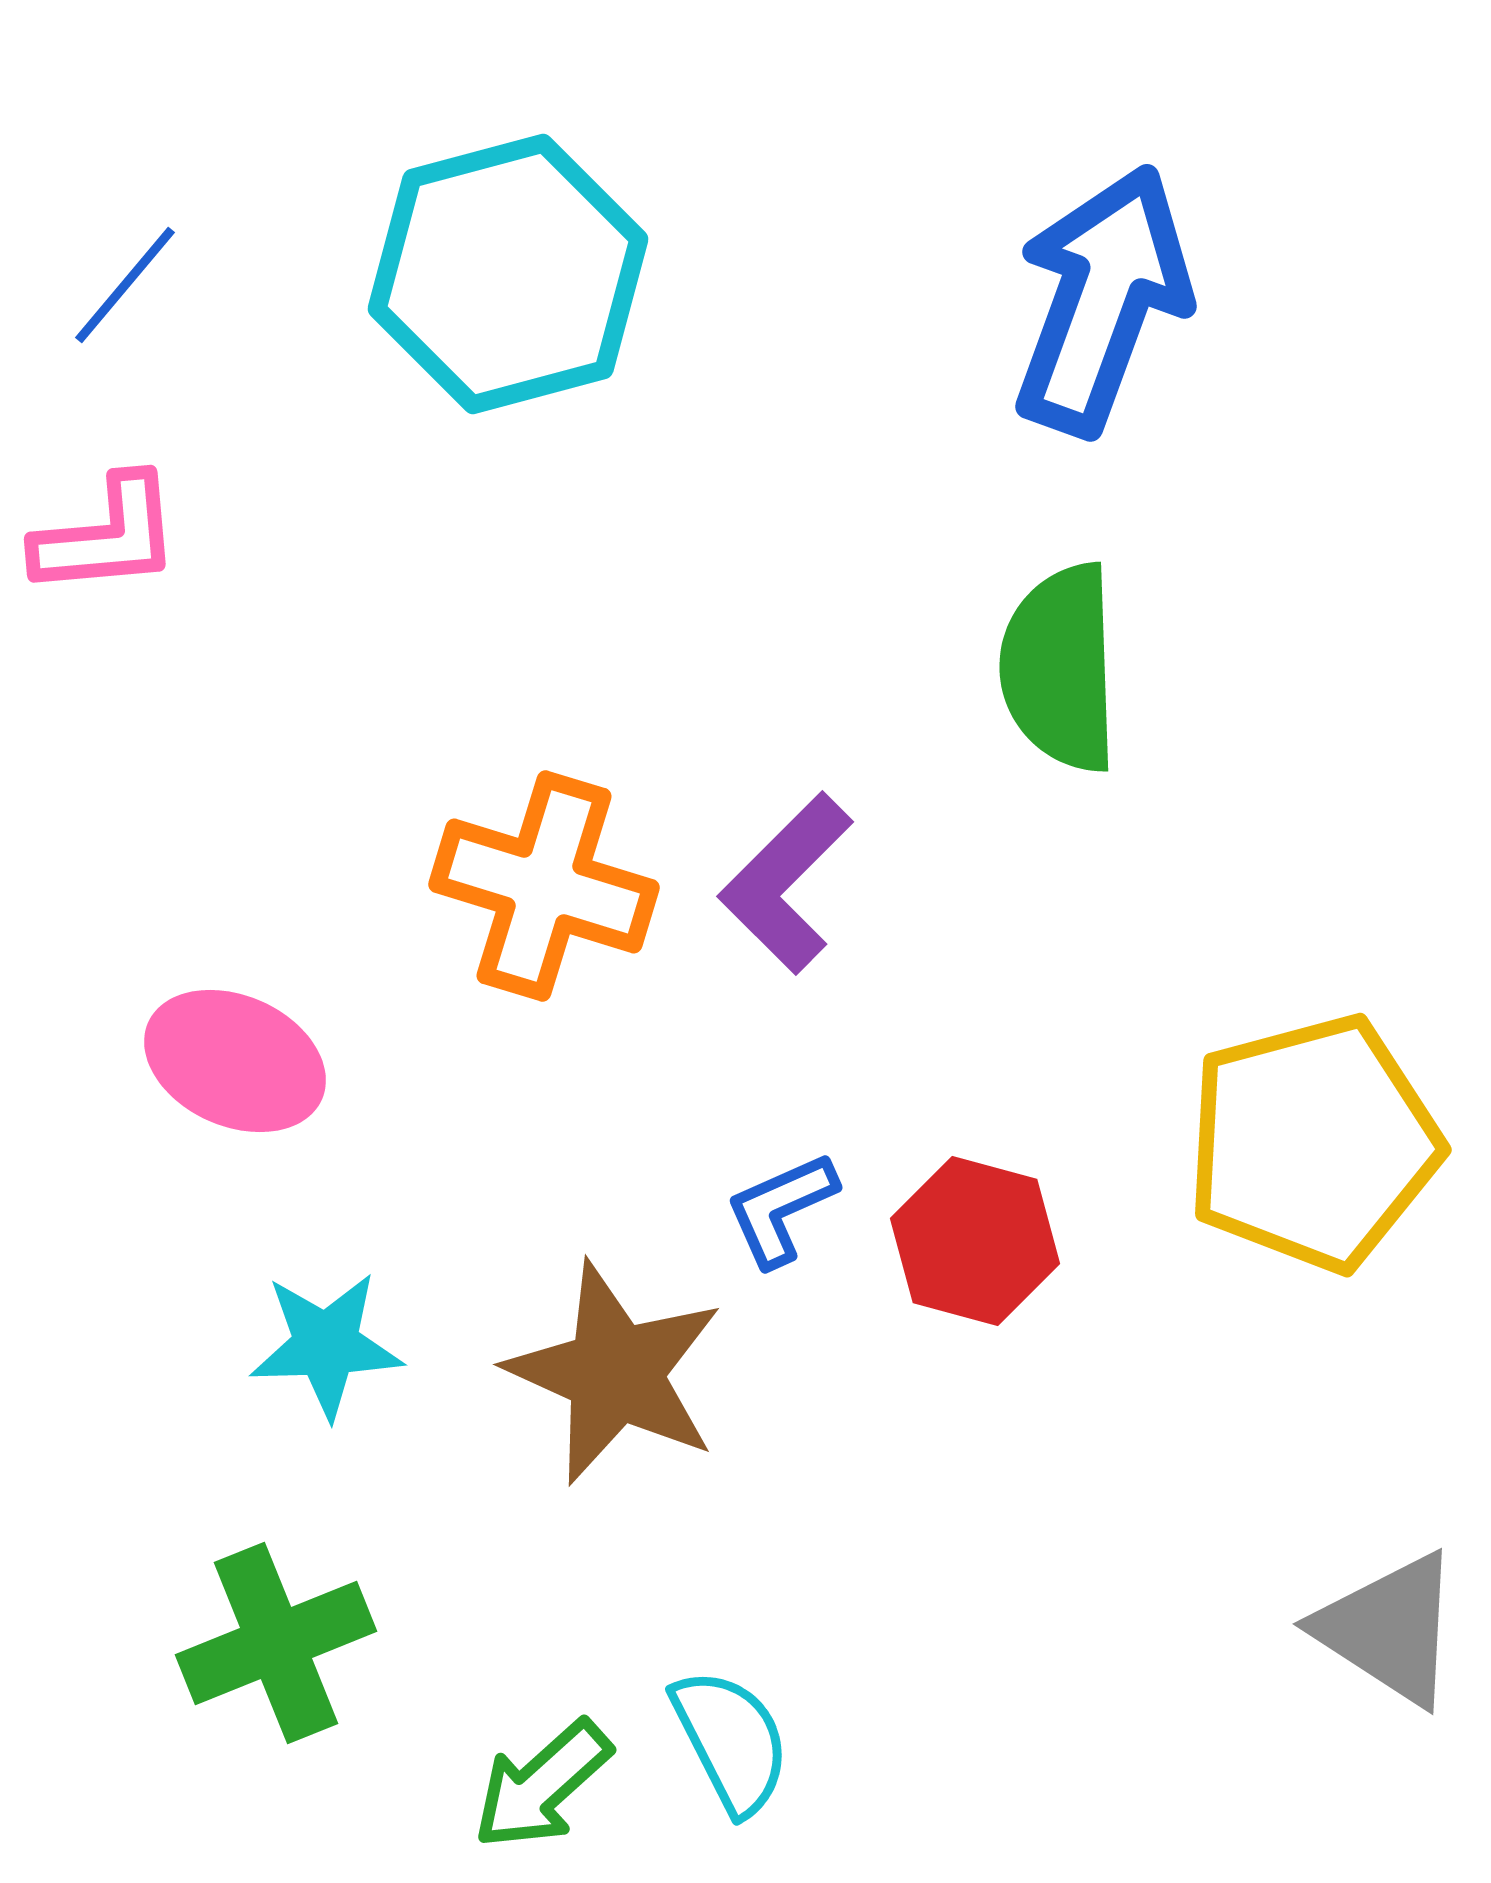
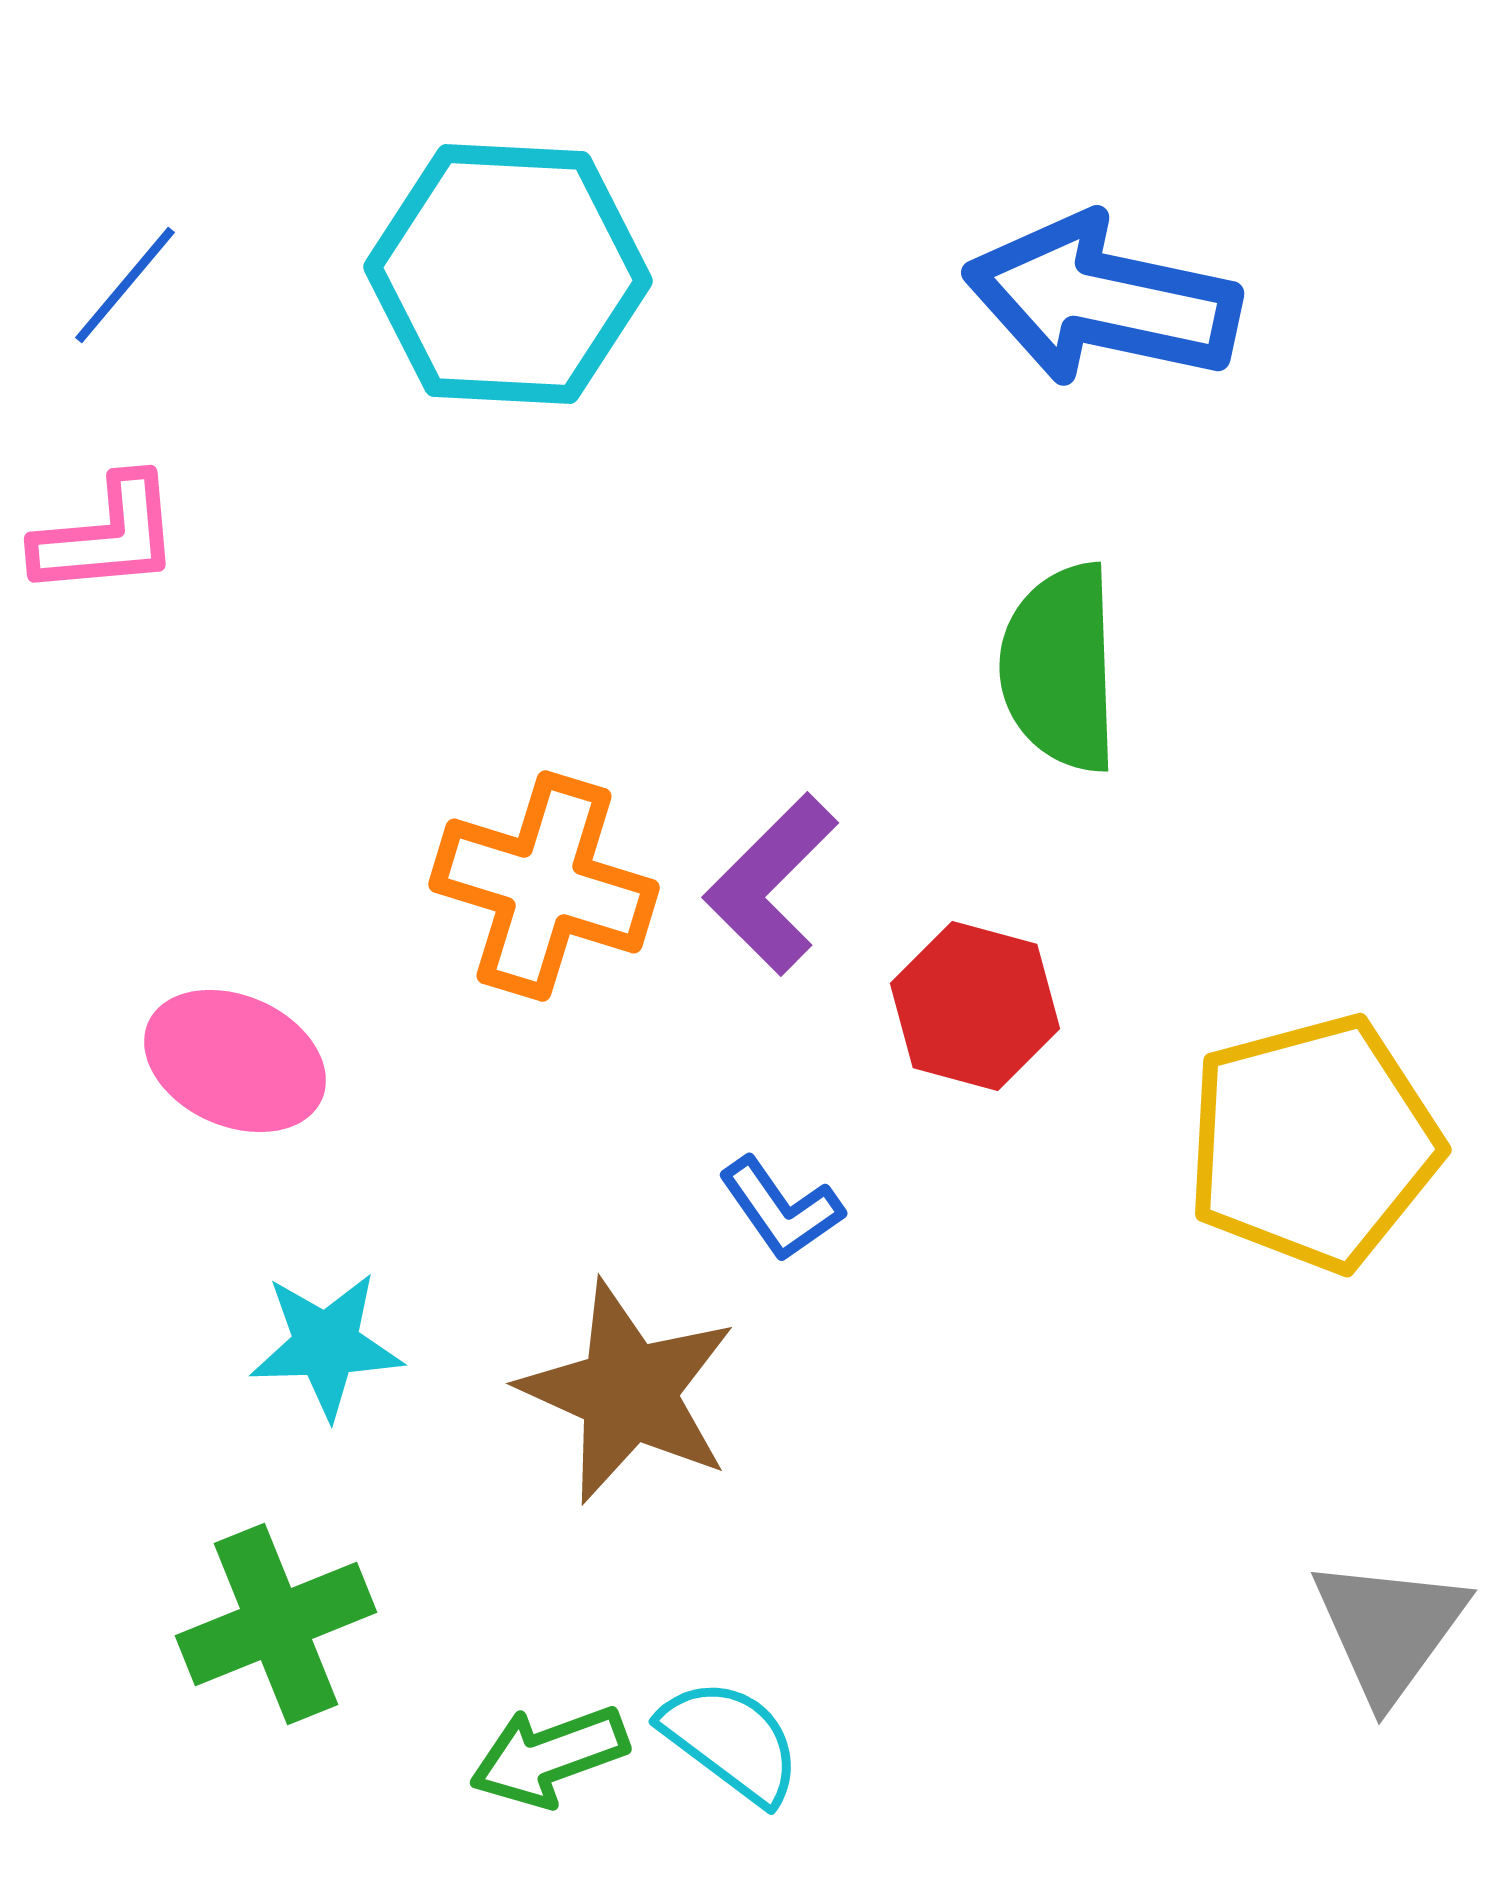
cyan hexagon: rotated 18 degrees clockwise
blue arrow: rotated 98 degrees counterclockwise
purple L-shape: moved 15 px left, 1 px down
blue L-shape: rotated 101 degrees counterclockwise
red hexagon: moved 235 px up
brown star: moved 13 px right, 19 px down
gray triangle: rotated 33 degrees clockwise
green cross: moved 19 px up
cyan semicircle: rotated 26 degrees counterclockwise
green arrow: moved 7 px right, 29 px up; rotated 22 degrees clockwise
